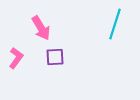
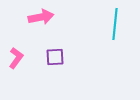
cyan line: rotated 12 degrees counterclockwise
pink arrow: moved 11 px up; rotated 70 degrees counterclockwise
